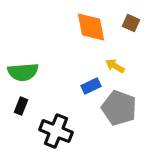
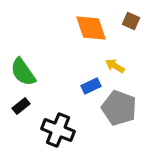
brown square: moved 2 px up
orange diamond: moved 1 px down; rotated 8 degrees counterclockwise
green semicircle: rotated 60 degrees clockwise
black rectangle: rotated 30 degrees clockwise
black cross: moved 2 px right, 1 px up
